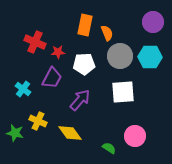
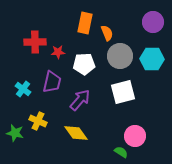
orange rectangle: moved 2 px up
red cross: rotated 25 degrees counterclockwise
cyan hexagon: moved 2 px right, 2 px down
purple trapezoid: moved 4 px down; rotated 15 degrees counterclockwise
white square: rotated 10 degrees counterclockwise
yellow diamond: moved 6 px right
green semicircle: moved 12 px right, 4 px down
